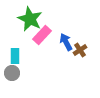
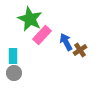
cyan rectangle: moved 2 px left
gray circle: moved 2 px right
